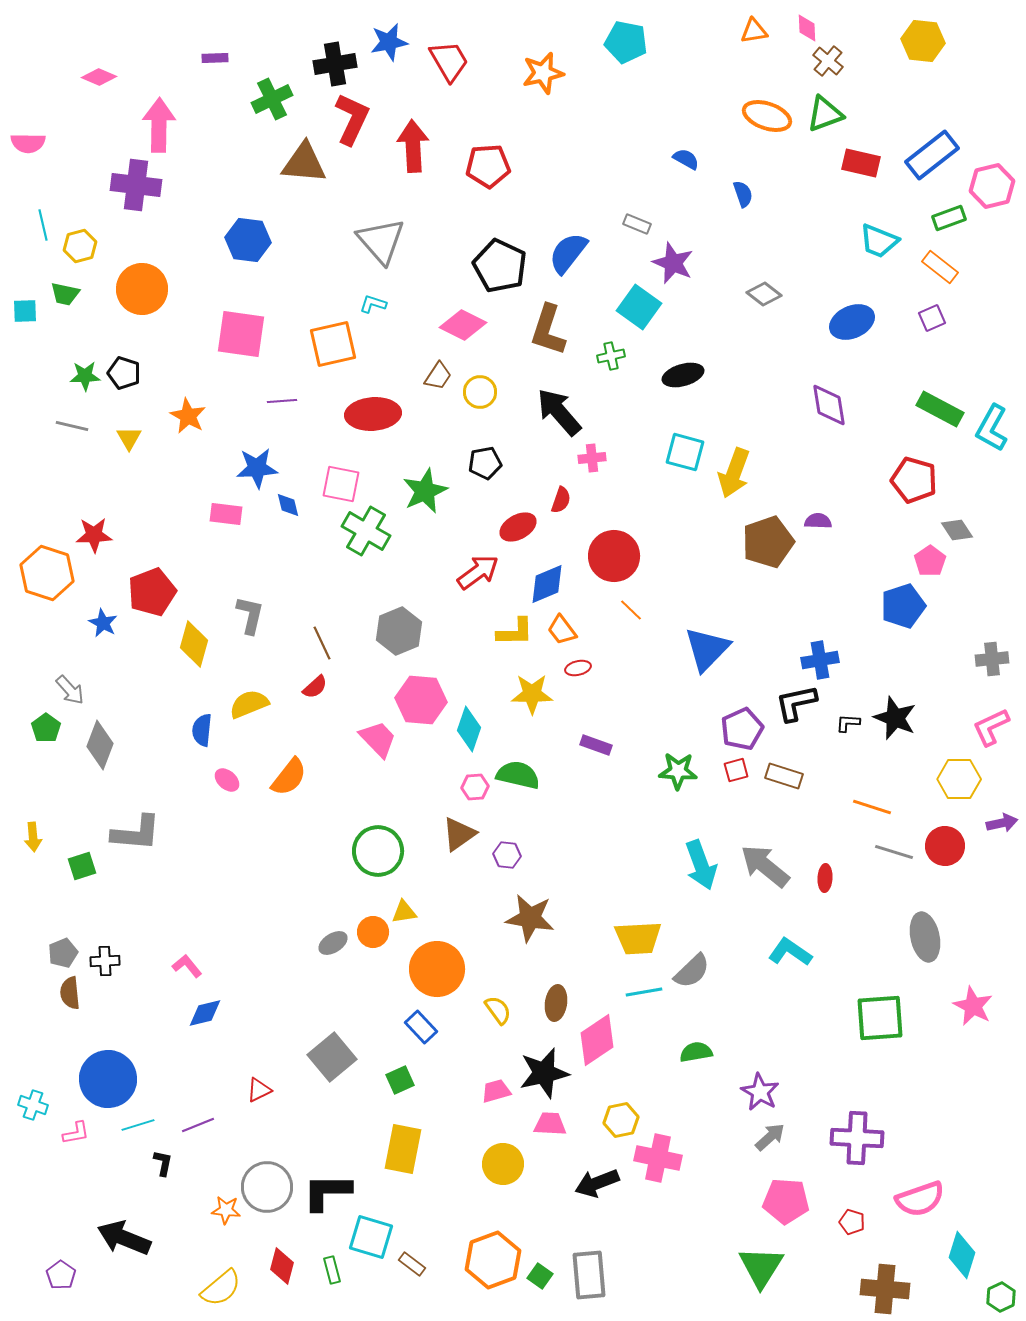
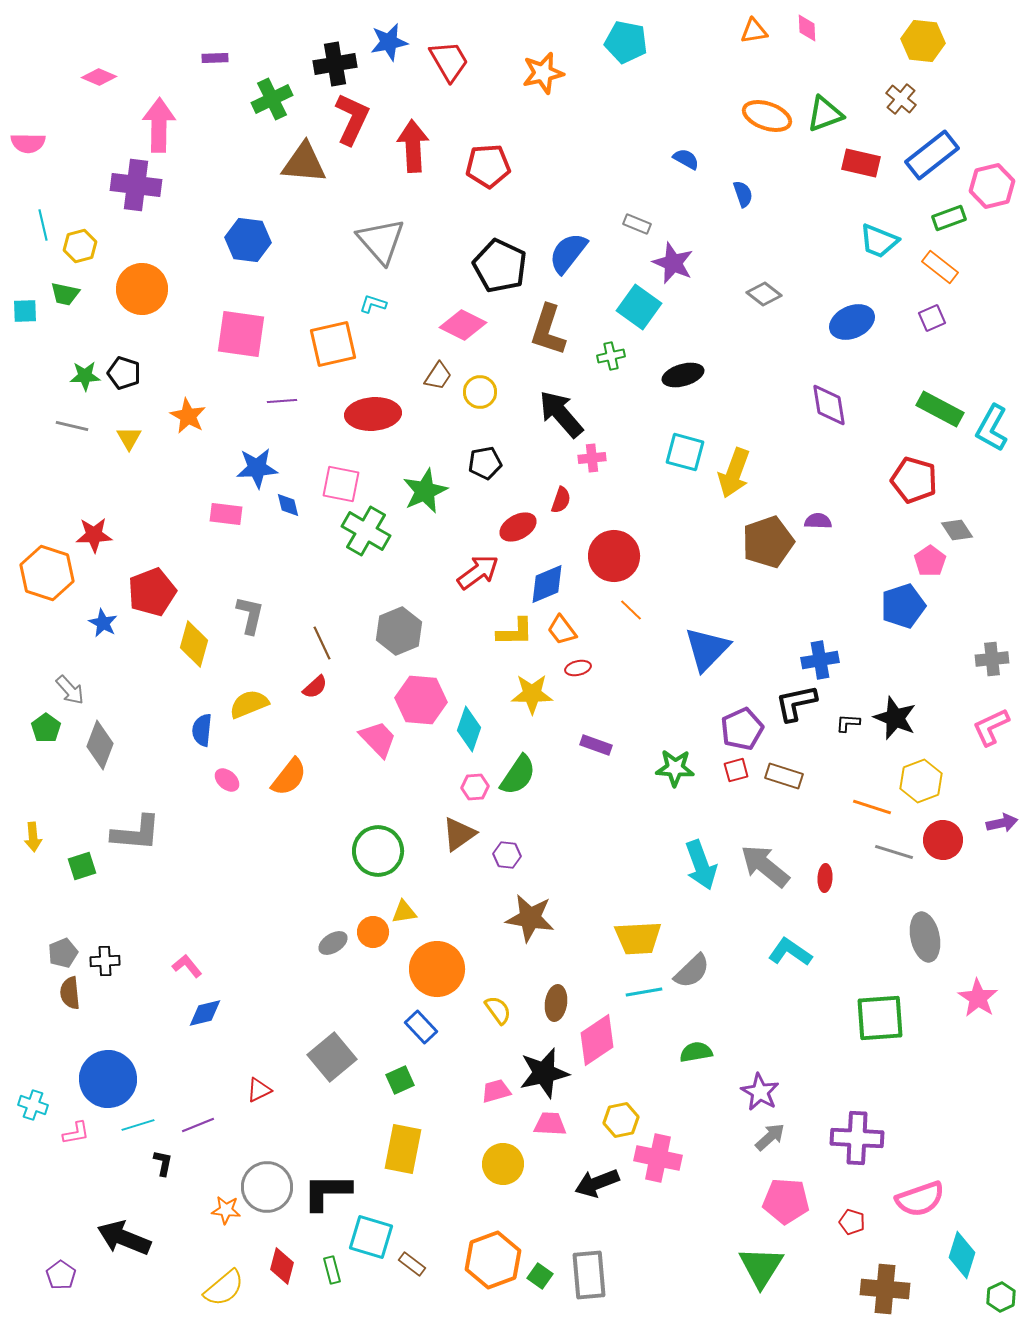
brown cross at (828, 61): moved 73 px right, 38 px down
black arrow at (559, 412): moved 2 px right, 2 px down
green star at (678, 771): moved 3 px left, 3 px up
green semicircle at (518, 775): rotated 111 degrees clockwise
yellow hexagon at (959, 779): moved 38 px left, 2 px down; rotated 21 degrees counterclockwise
red circle at (945, 846): moved 2 px left, 6 px up
pink star at (973, 1006): moved 5 px right, 8 px up; rotated 6 degrees clockwise
yellow semicircle at (221, 1288): moved 3 px right
